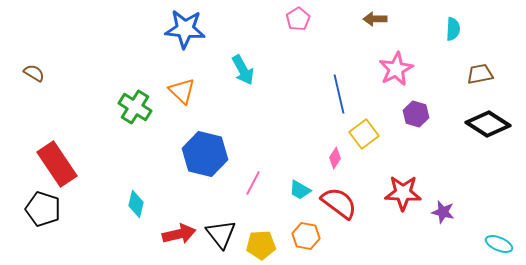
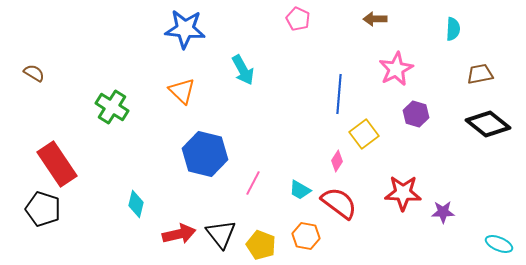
pink pentagon: rotated 15 degrees counterclockwise
blue line: rotated 18 degrees clockwise
green cross: moved 23 px left
black diamond: rotated 6 degrees clockwise
pink diamond: moved 2 px right, 3 px down
purple star: rotated 15 degrees counterclockwise
yellow pentagon: rotated 24 degrees clockwise
